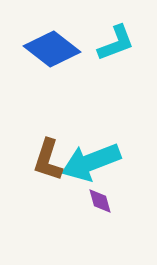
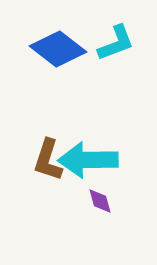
blue diamond: moved 6 px right
cyan arrow: moved 3 px left, 2 px up; rotated 20 degrees clockwise
